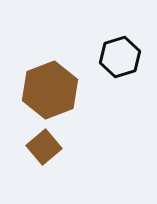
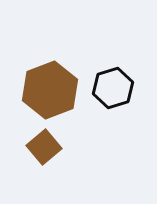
black hexagon: moved 7 px left, 31 px down
